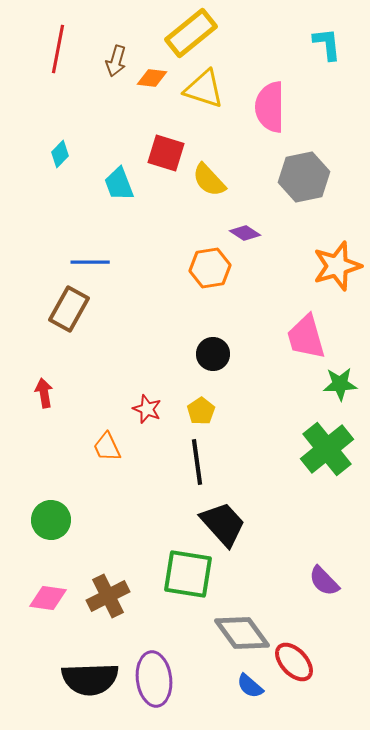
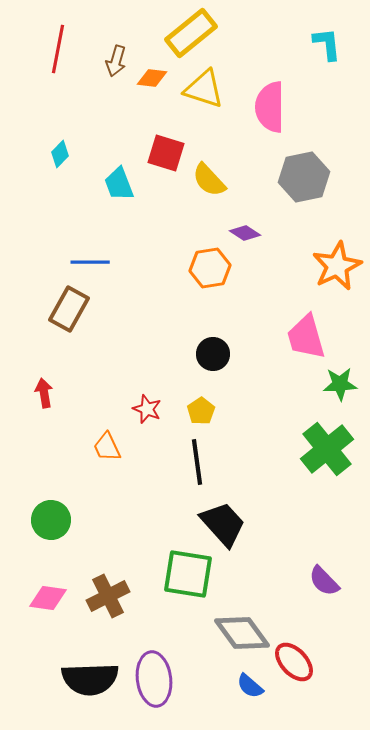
orange star: rotated 9 degrees counterclockwise
